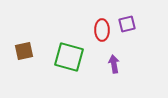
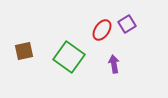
purple square: rotated 18 degrees counterclockwise
red ellipse: rotated 35 degrees clockwise
green square: rotated 20 degrees clockwise
